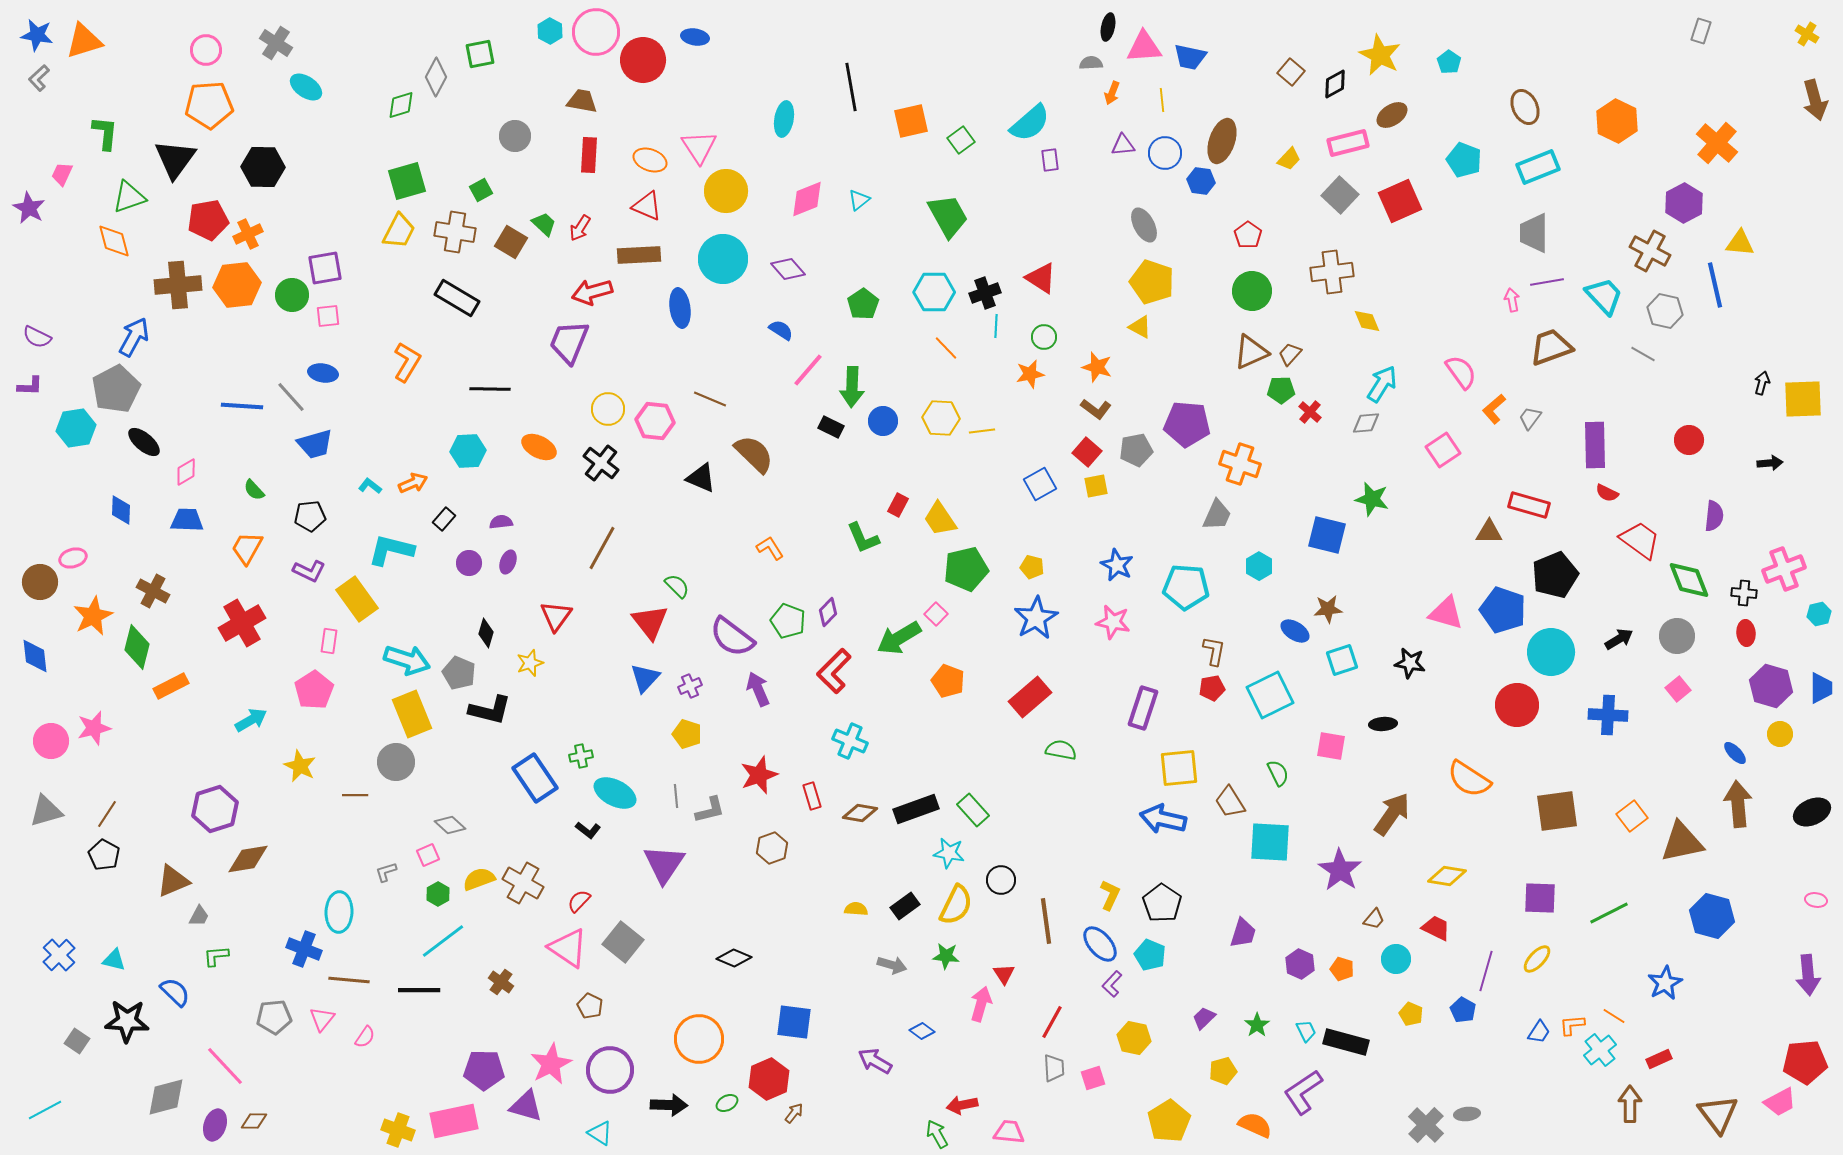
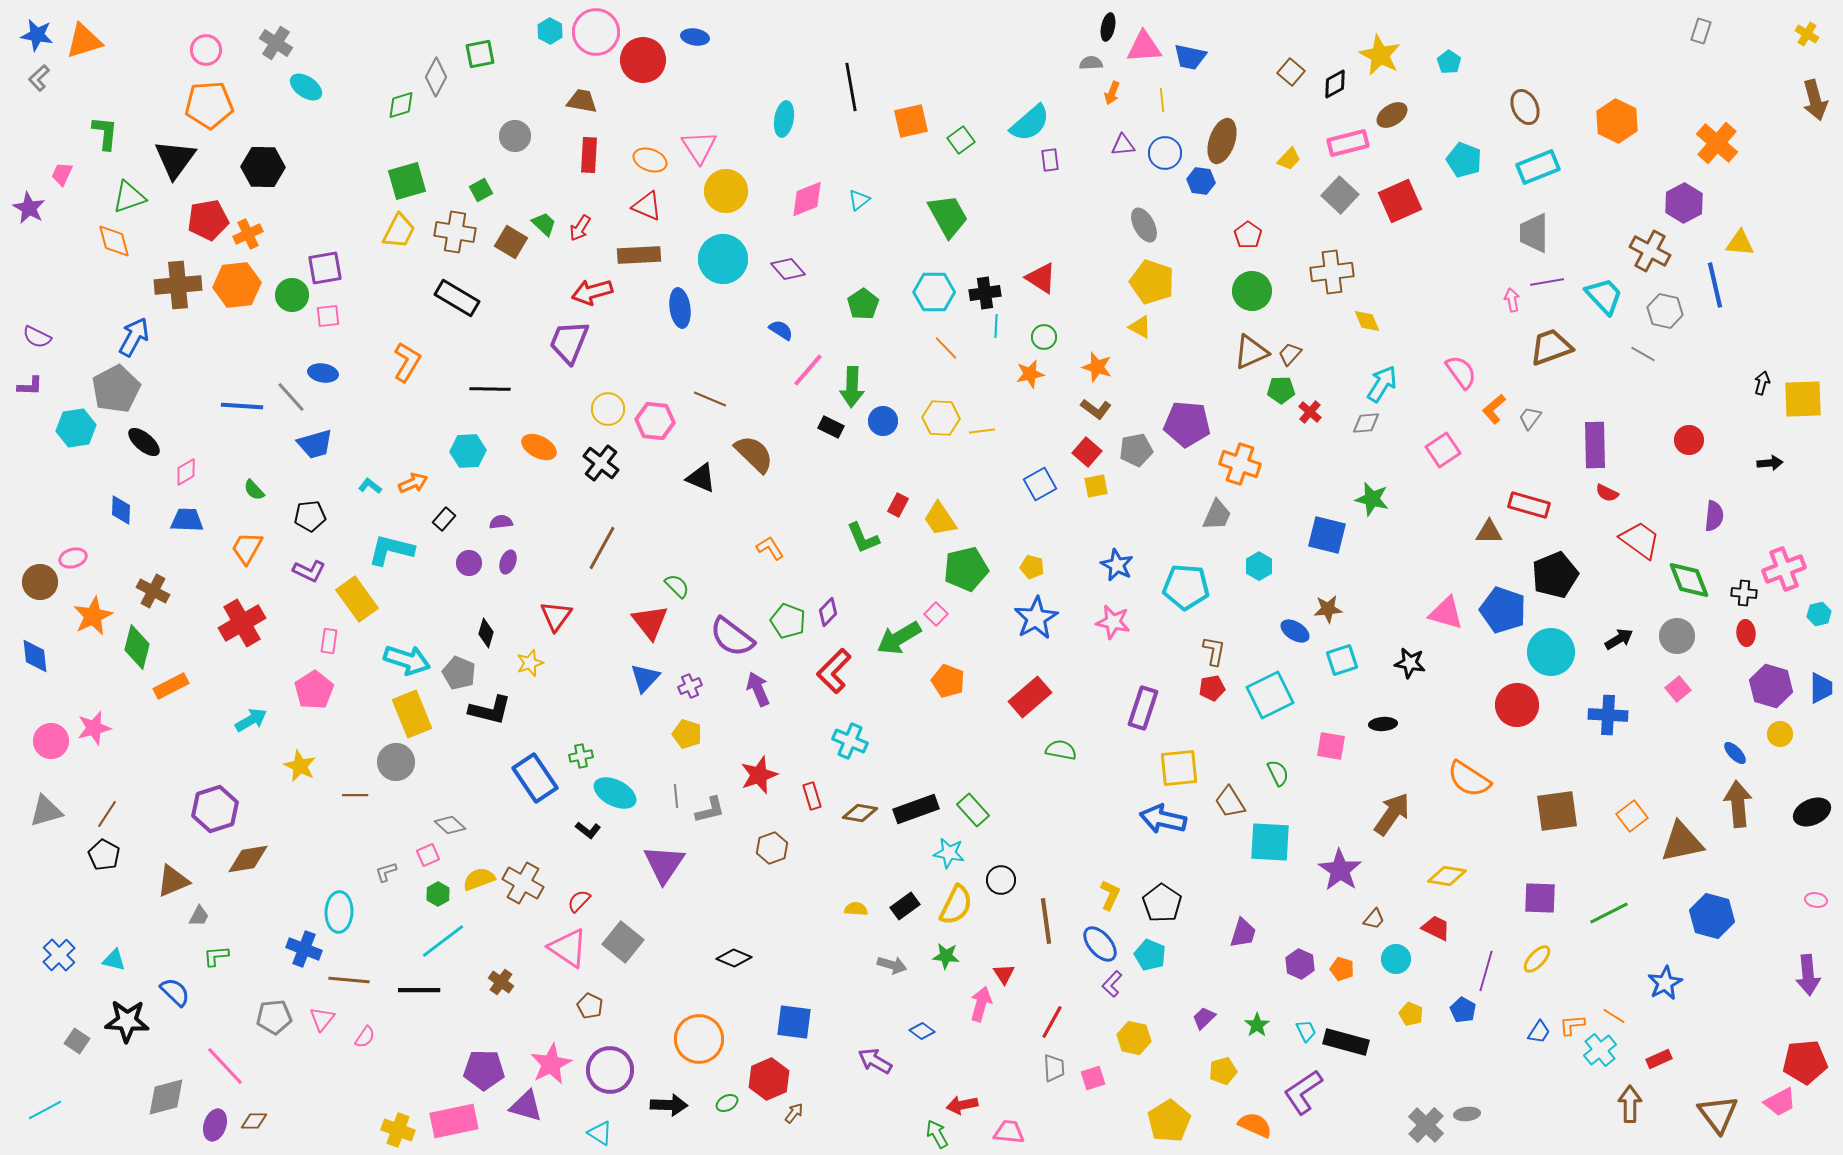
black cross at (985, 293): rotated 12 degrees clockwise
